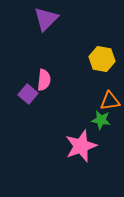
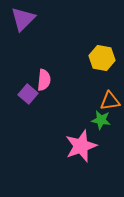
purple triangle: moved 23 px left
yellow hexagon: moved 1 px up
